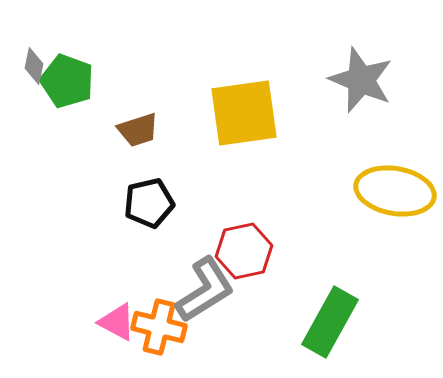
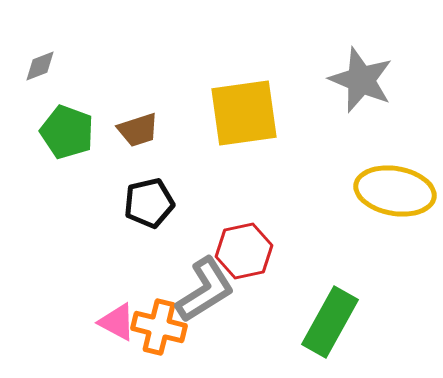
gray diamond: moved 6 px right; rotated 57 degrees clockwise
green pentagon: moved 51 px down
